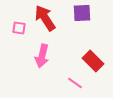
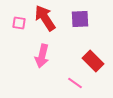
purple square: moved 2 px left, 6 px down
pink square: moved 5 px up
